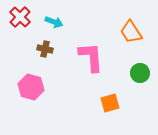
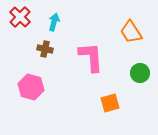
cyan arrow: rotated 96 degrees counterclockwise
